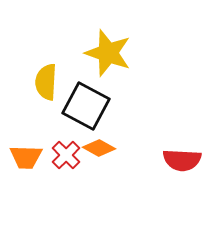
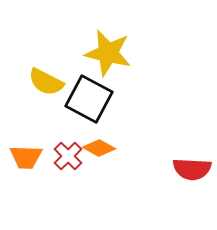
yellow star: rotated 6 degrees counterclockwise
yellow semicircle: rotated 66 degrees counterclockwise
black square: moved 3 px right, 7 px up
red cross: moved 2 px right, 1 px down
red semicircle: moved 10 px right, 9 px down
